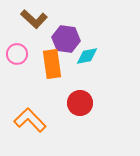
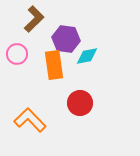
brown L-shape: rotated 88 degrees counterclockwise
orange rectangle: moved 2 px right, 1 px down
